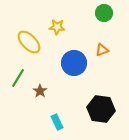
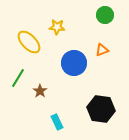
green circle: moved 1 px right, 2 px down
